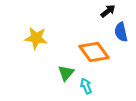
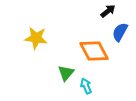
blue semicircle: moved 1 px left; rotated 42 degrees clockwise
orange diamond: moved 1 px up; rotated 8 degrees clockwise
